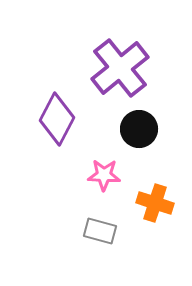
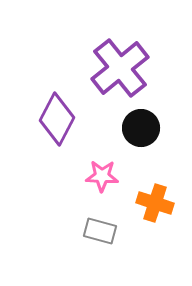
black circle: moved 2 px right, 1 px up
pink star: moved 2 px left, 1 px down
